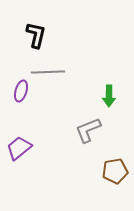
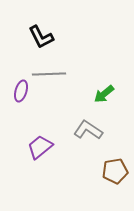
black L-shape: moved 5 px right, 2 px down; rotated 140 degrees clockwise
gray line: moved 1 px right, 2 px down
green arrow: moved 5 px left, 2 px up; rotated 50 degrees clockwise
gray L-shape: rotated 56 degrees clockwise
purple trapezoid: moved 21 px right, 1 px up
